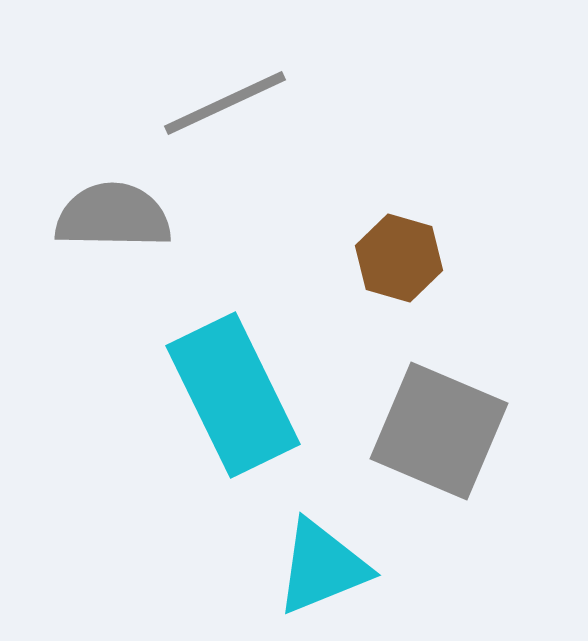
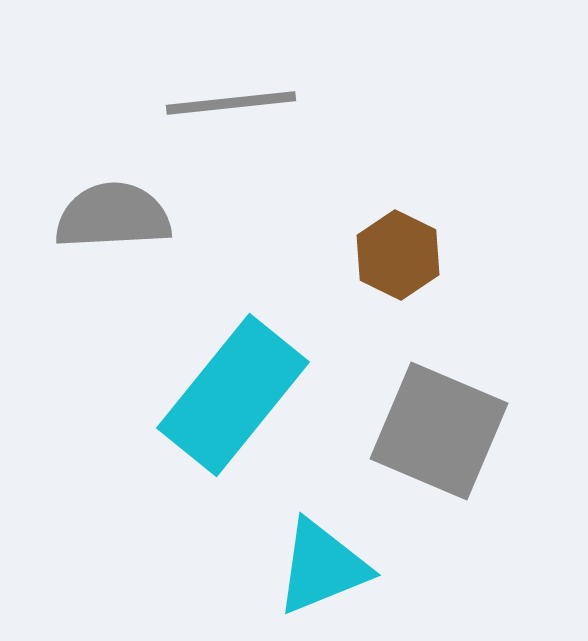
gray line: moved 6 px right; rotated 19 degrees clockwise
gray semicircle: rotated 4 degrees counterclockwise
brown hexagon: moved 1 px left, 3 px up; rotated 10 degrees clockwise
cyan rectangle: rotated 65 degrees clockwise
